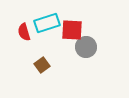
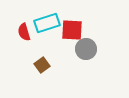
gray circle: moved 2 px down
